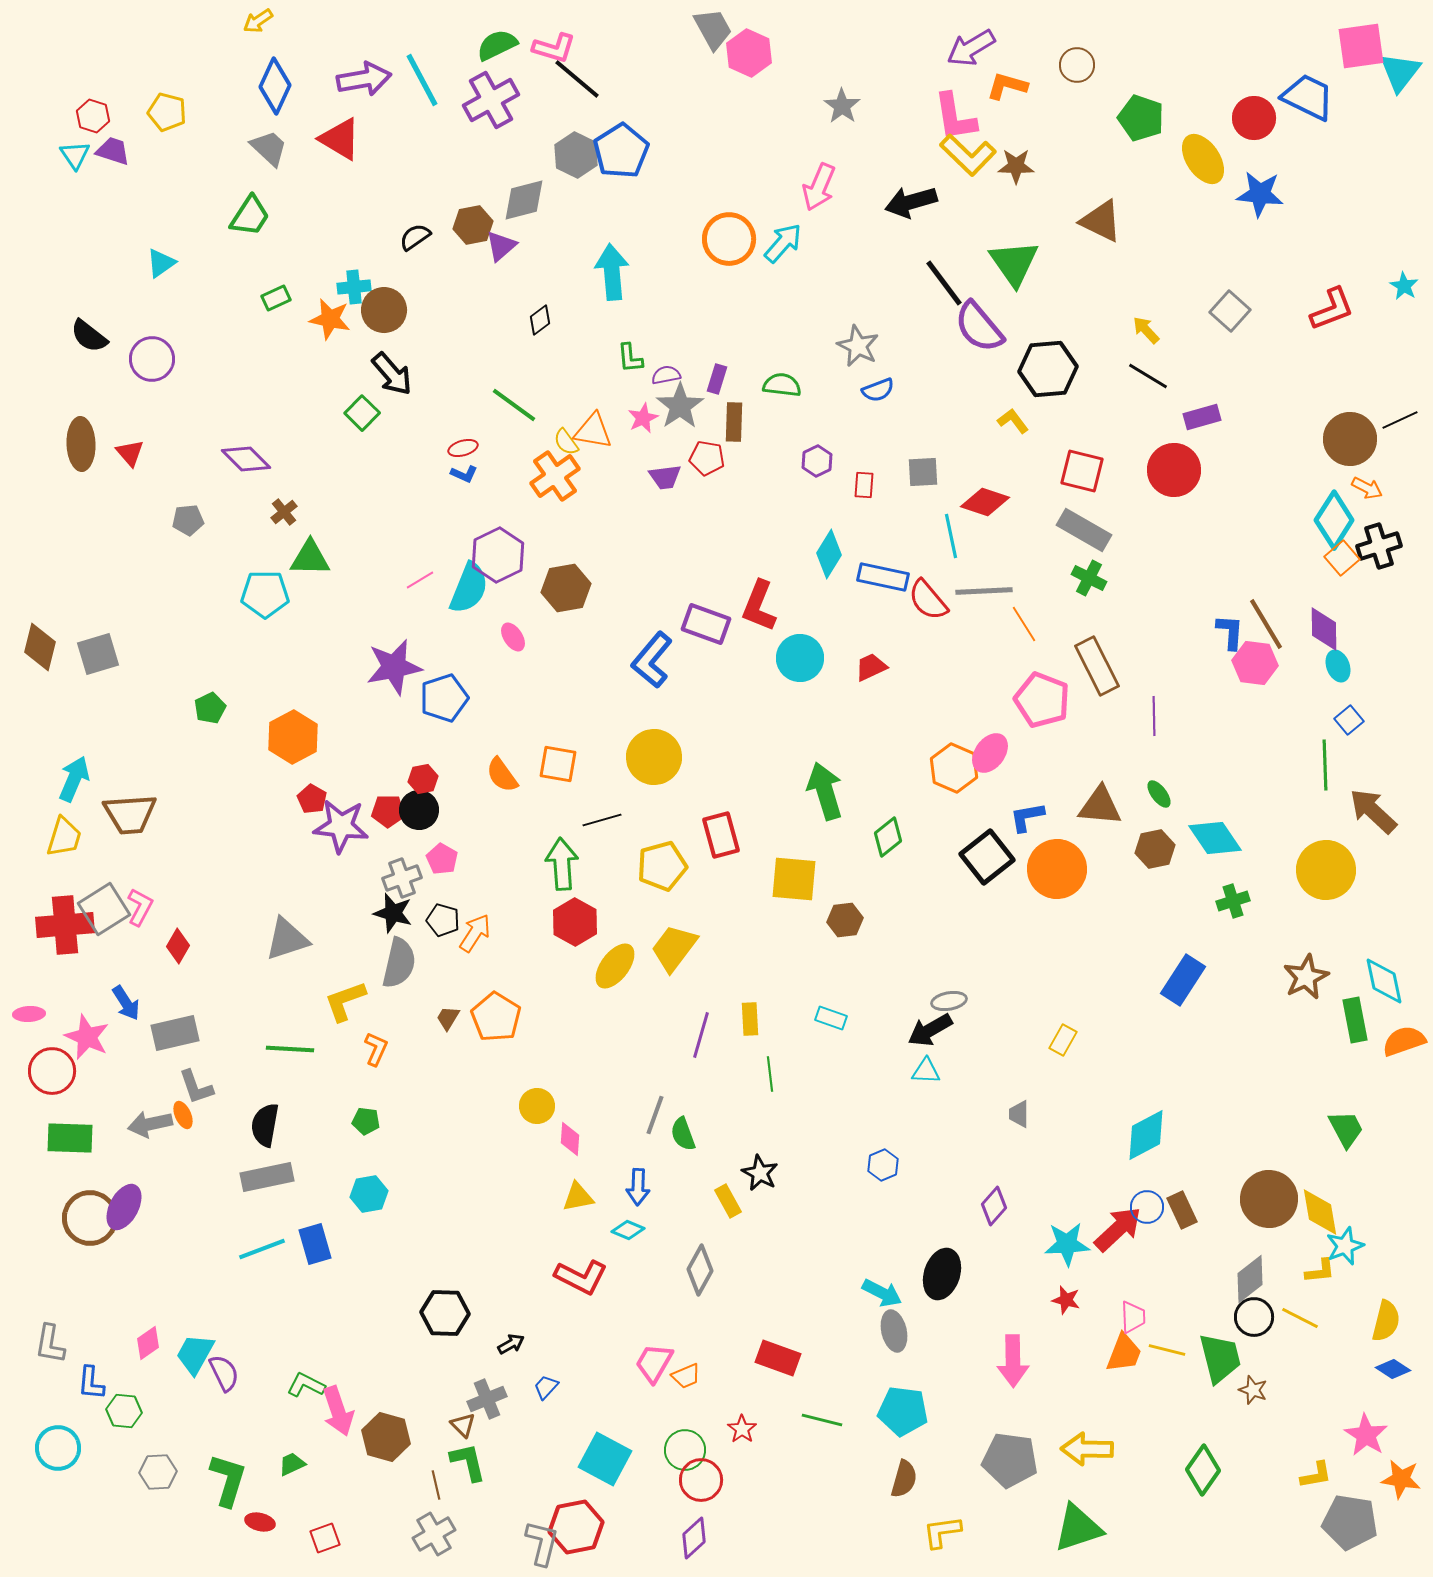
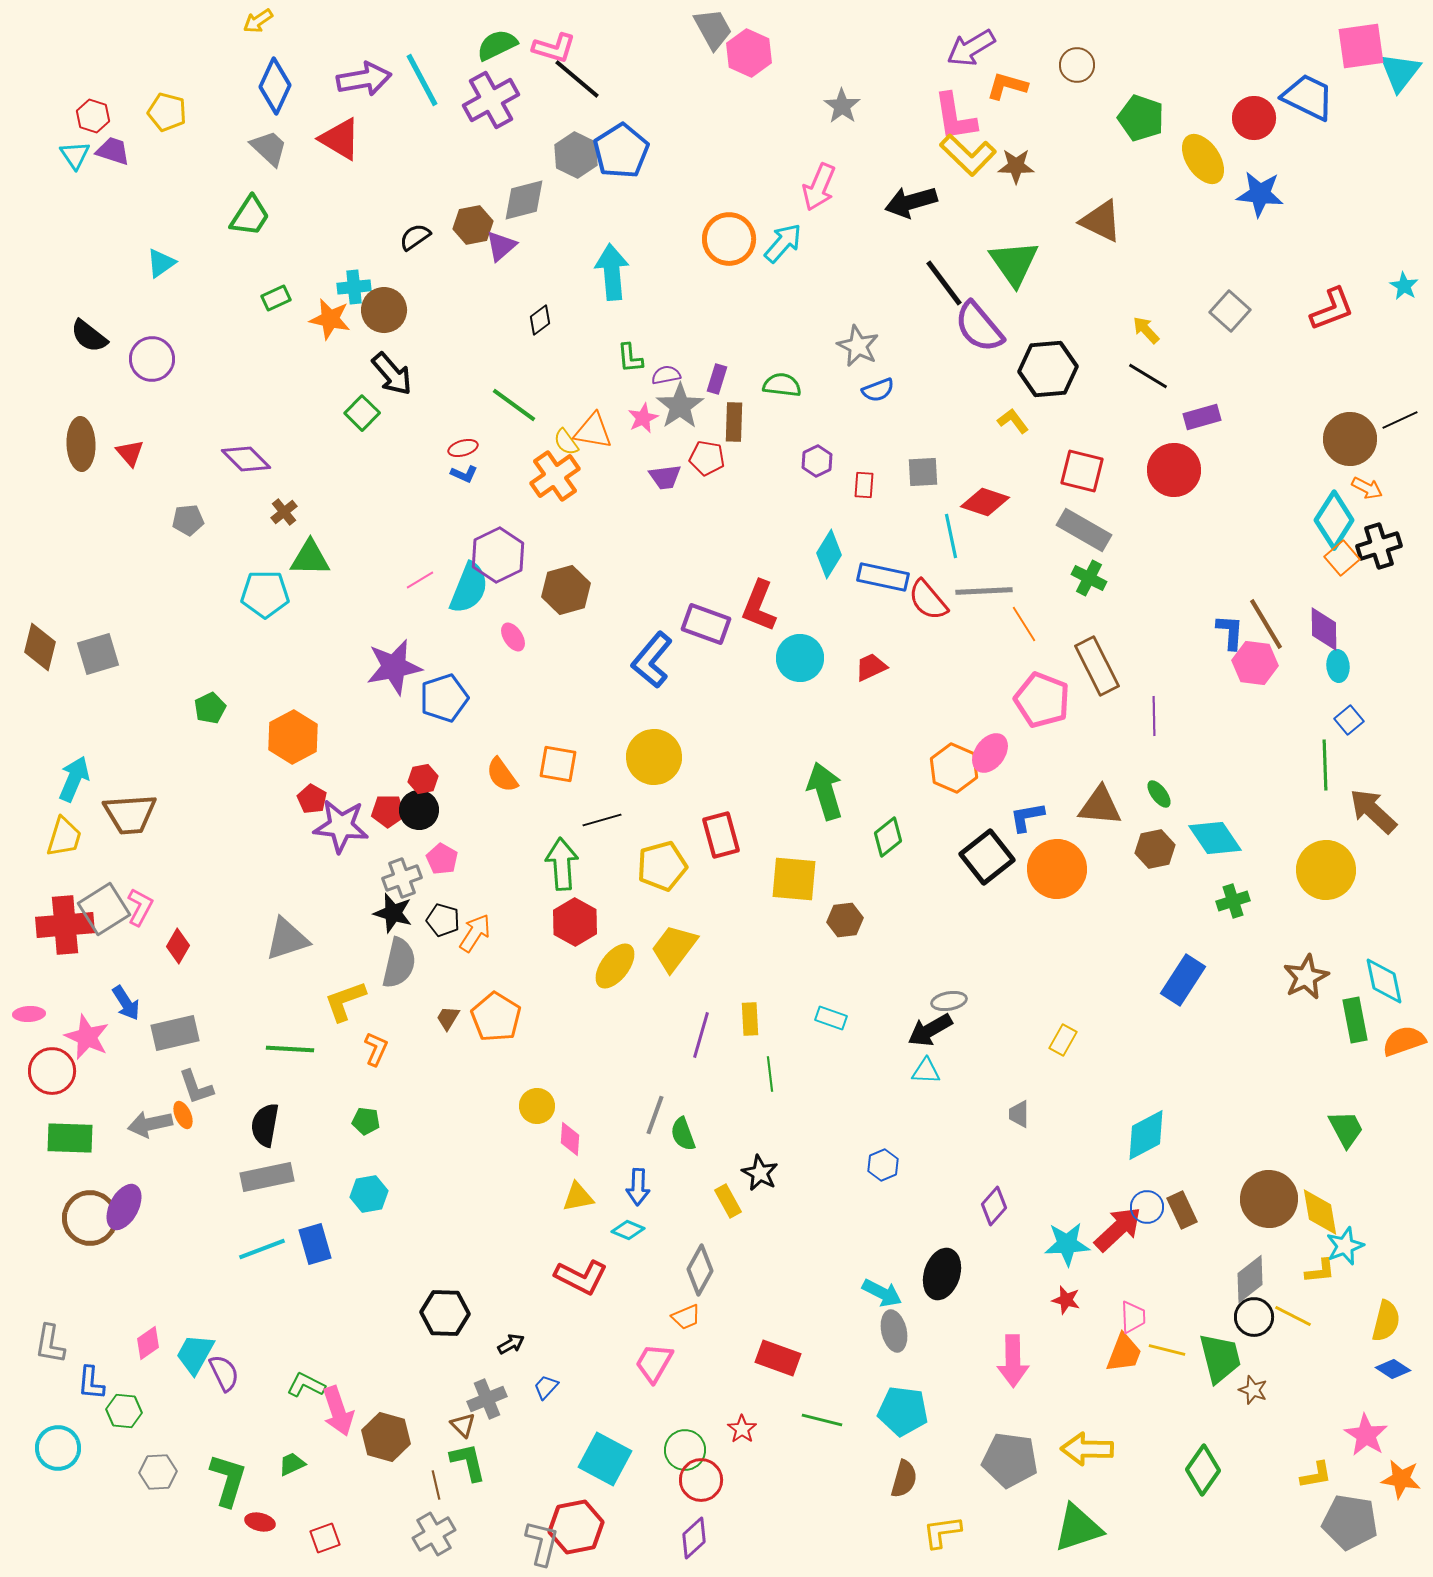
brown hexagon at (566, 588): moved 2 px down; rotated 6 degrees counterclockwise
cyan ellipse at (1338, 666): rotated 16 degrees clockwise
yellow line at (1300, 1318): moved 7 px left, 2 px up
orange trapezoid at (686, 1376): moved 59 px up
